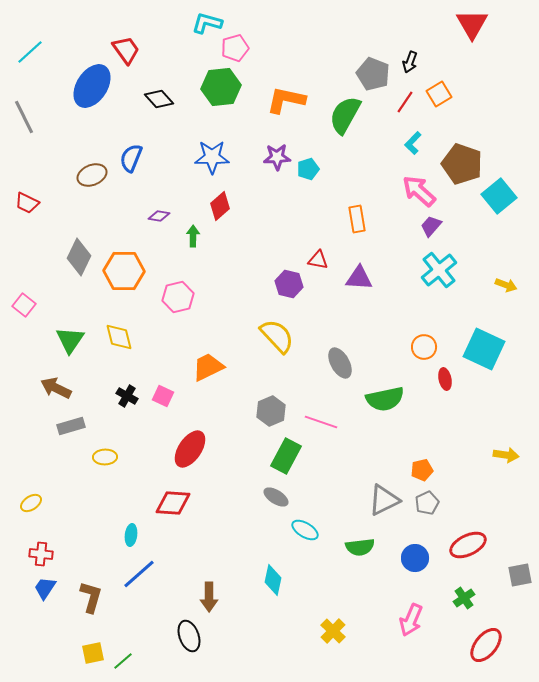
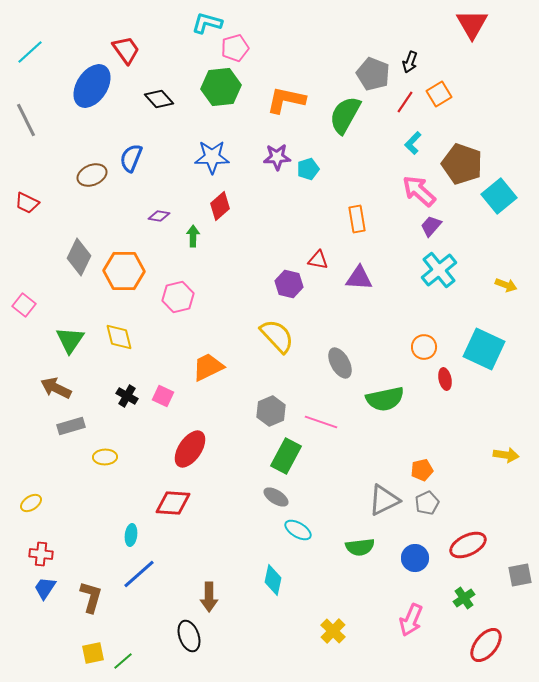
gray line at (24, 117): moved 2 px right, 3 px down
cyan ellipse at (305, 530): moved 7 px left
